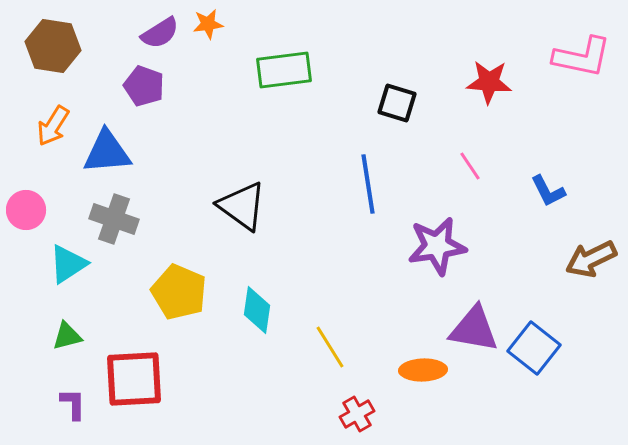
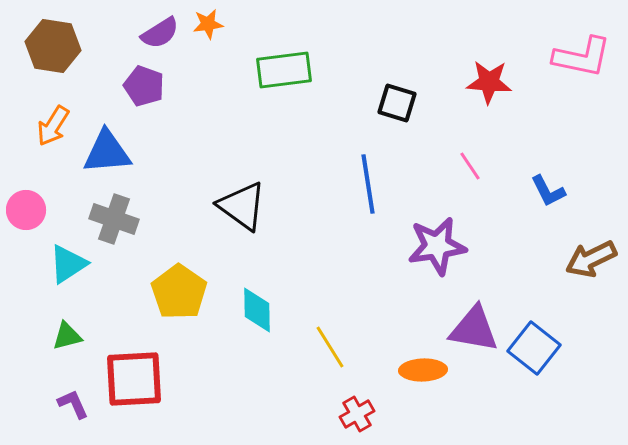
yellow pentagon: rotated 12 degrees clockwise
cyan diamond: rotated 9 degrees counterclockwise
purple L-shape: rotated 24 degrees counterclockwise
